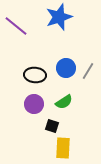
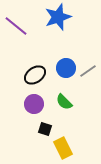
blue star: moved 1 px left
gray line: rotated 24 degrees clockwise
black ellipse: rotated 40 degrees counterclockwise
green semicircle: rotated 78 degrees clockwise
black square: moved 7 px left, 3 px down
yellow rectangle: rotated 30 degrees counterclockwise
